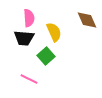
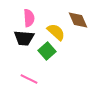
brown diamond: moved 9 px left
yellow semicircle: moved 2 px right; rotated 24 degrees counterclockwise
green square: moved 1 px right, 5 px up
